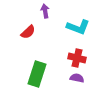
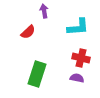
purple arrow: moved 1 px left
cyan L-shape: rotated 25 degrees counterclockwise
red cross: moved 4 px right
